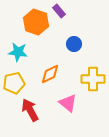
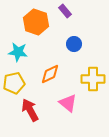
purple rectangle: moved 6 px right
